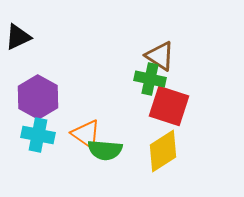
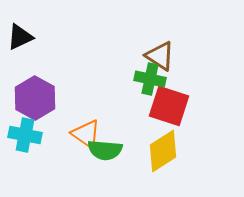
black triangle: moved 2 px right
purple hexagon: moved 3 px left, 1 px down
cyan cross: moved 13 px left
